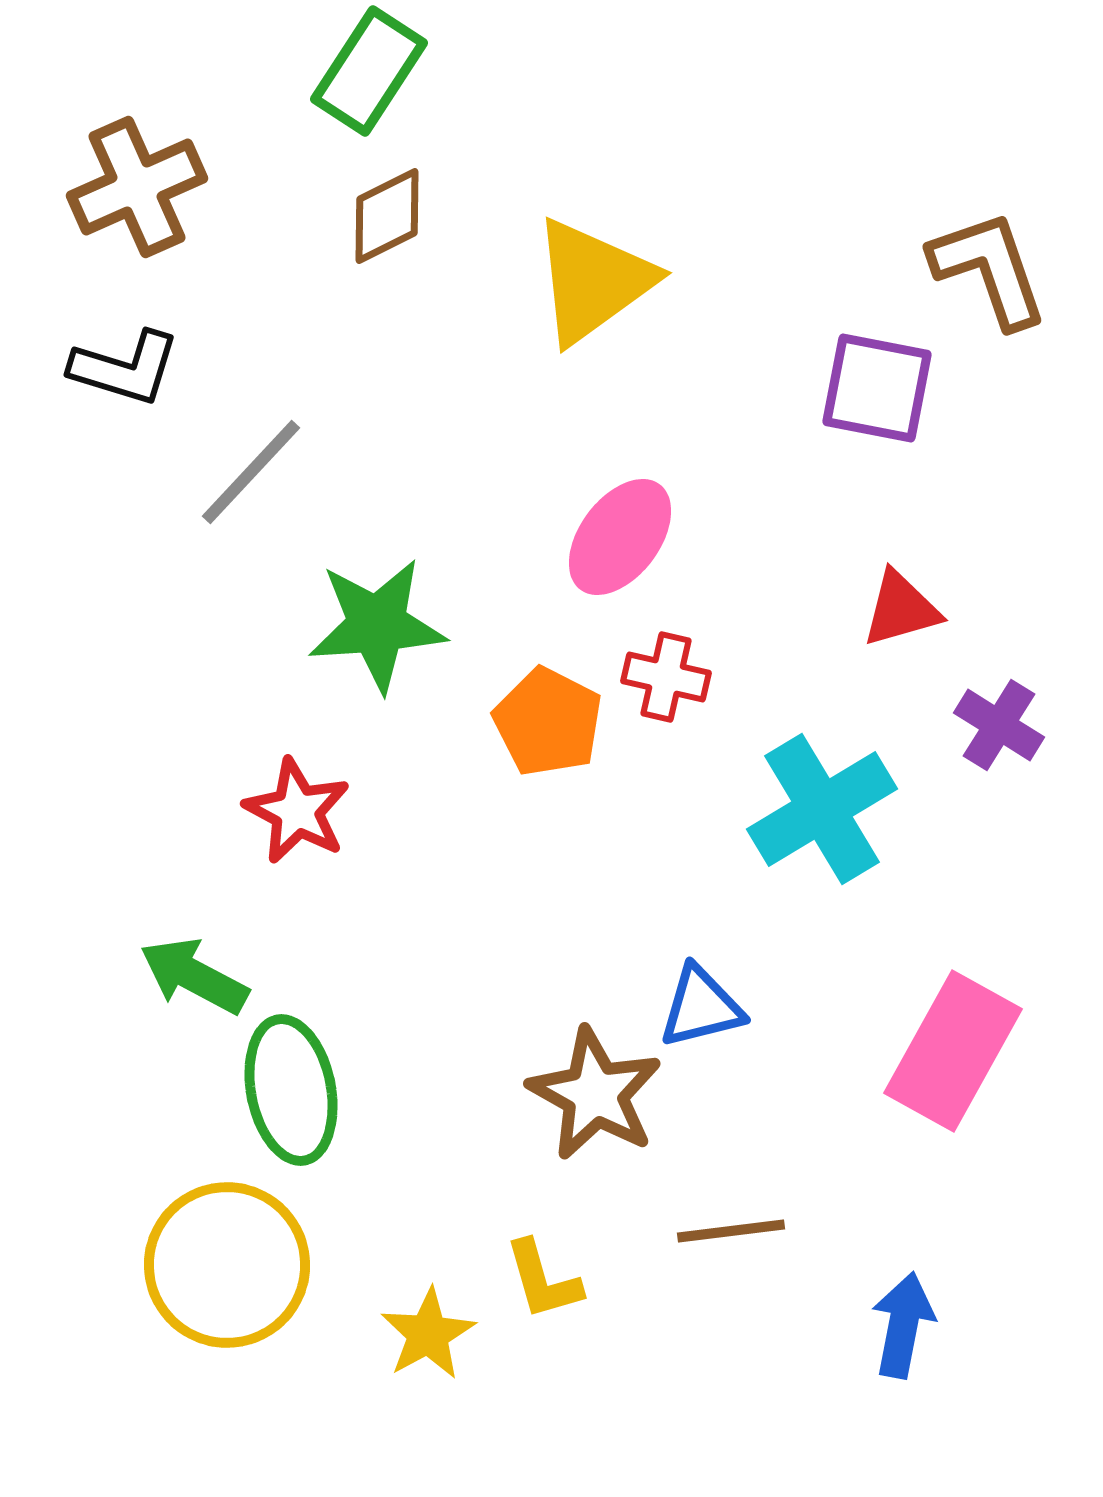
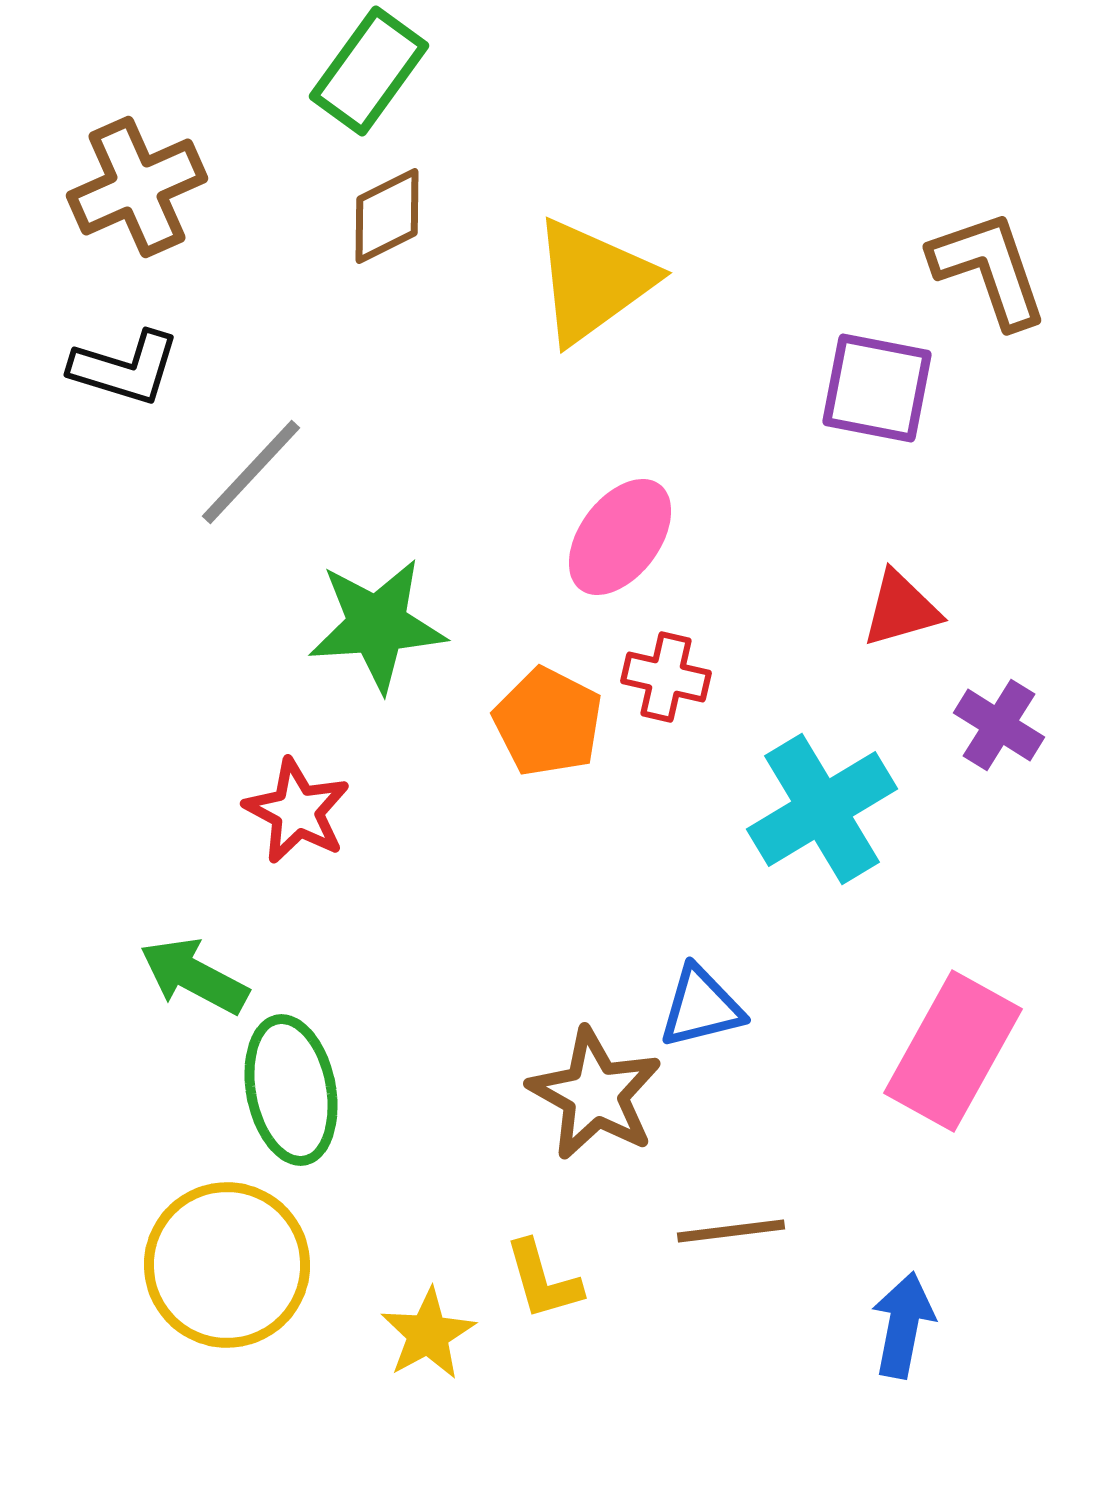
green rectangle: rotated 3 degrees clockwise
